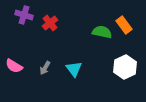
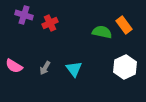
red cross: rotated 14 degrees clockwise
